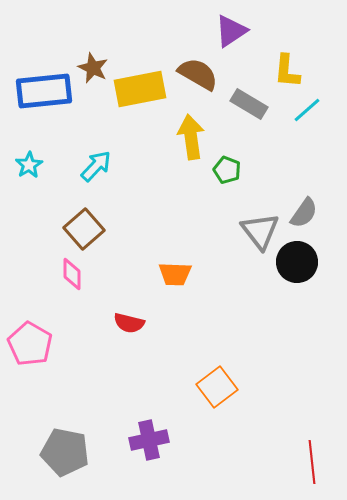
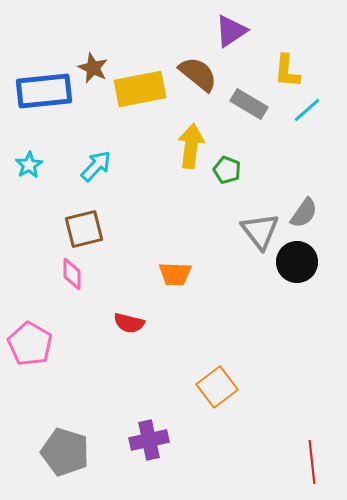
brown semicircle: rotated 9 degrees clockwise
yellow arrow: moved 9 px down; rotated 15 degrees clockwise
brown square: rotated 27 degrees clockwise
gray pentagon: rotated 6 degrees clockwise
